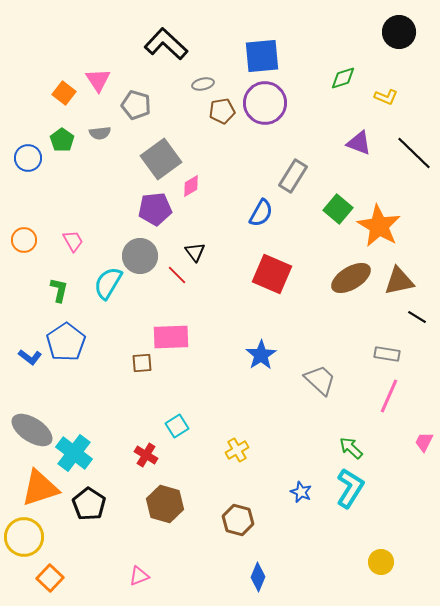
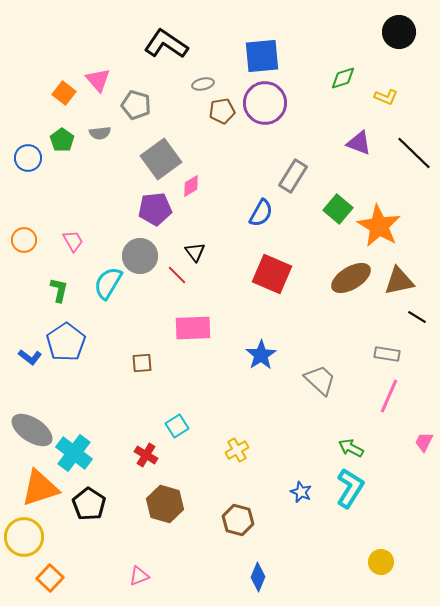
black L-shape at (166, 44): rotated 9 degrees counterclockwise
pink triangle at (98, 80): rotated 8 degrees counterclockwise
pink rectangle at (171, 337): moved 22 px right, 9 px up
green arrow at (351, 448): rotated 15 degrees counterclockwise
